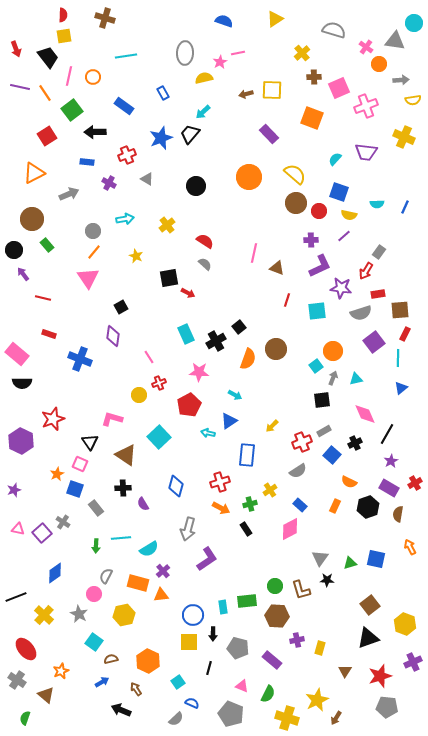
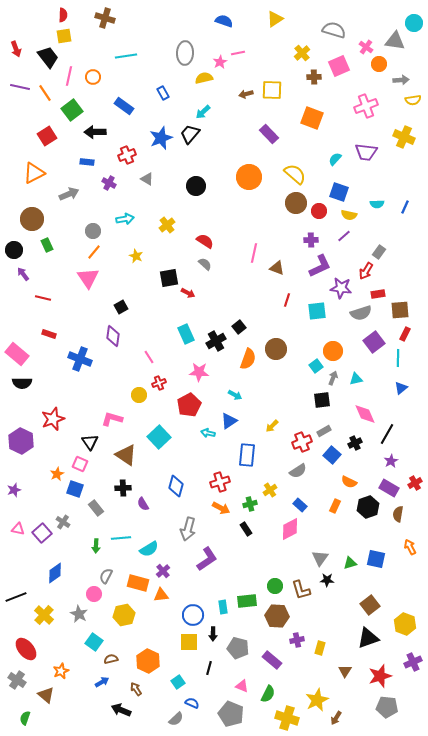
pink square at (339, 88): moved 22 px up
green rectangle at (47, 245): rotated 16 degrees clockwise
